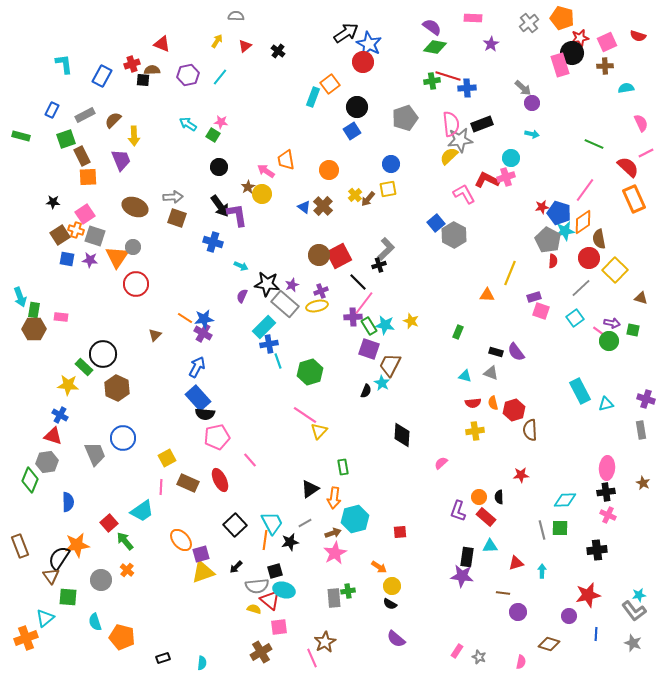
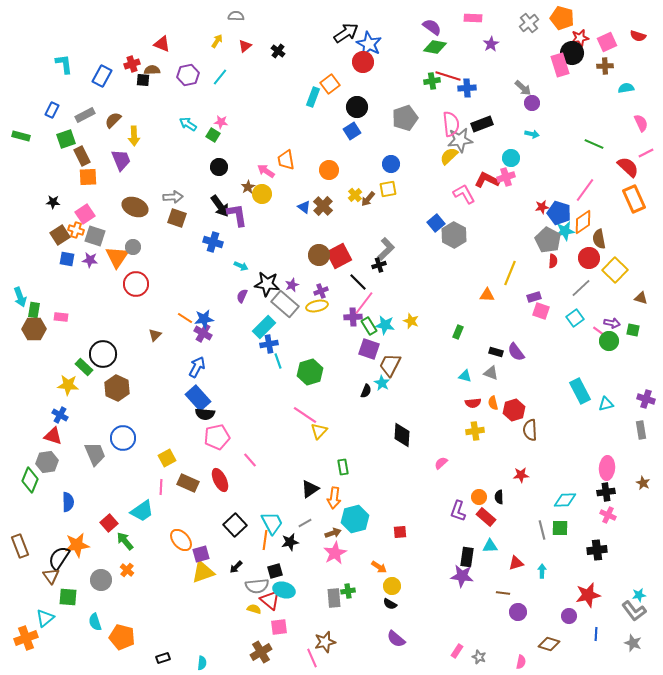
brown star at (325, 642): rotated 15 degrees clockwise
